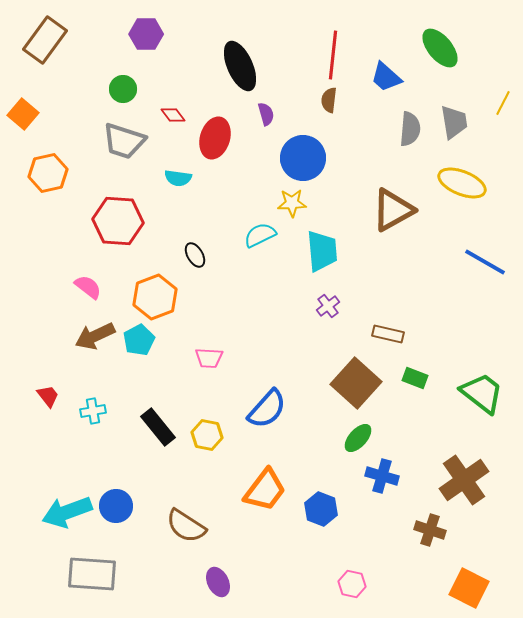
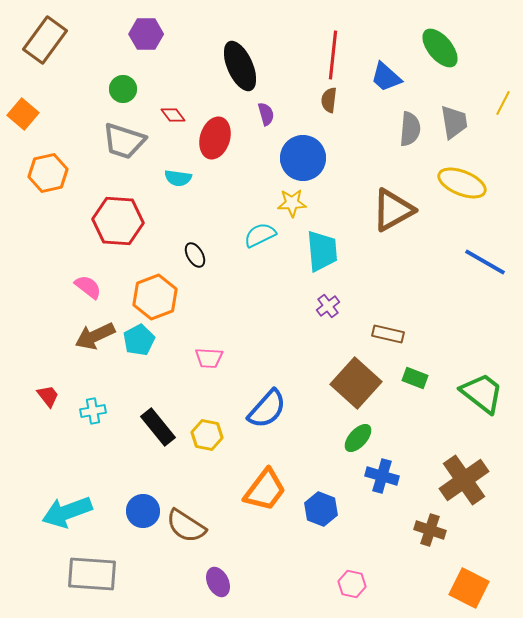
blue circle at (116, 506): moved 27 px right, 5 px down
